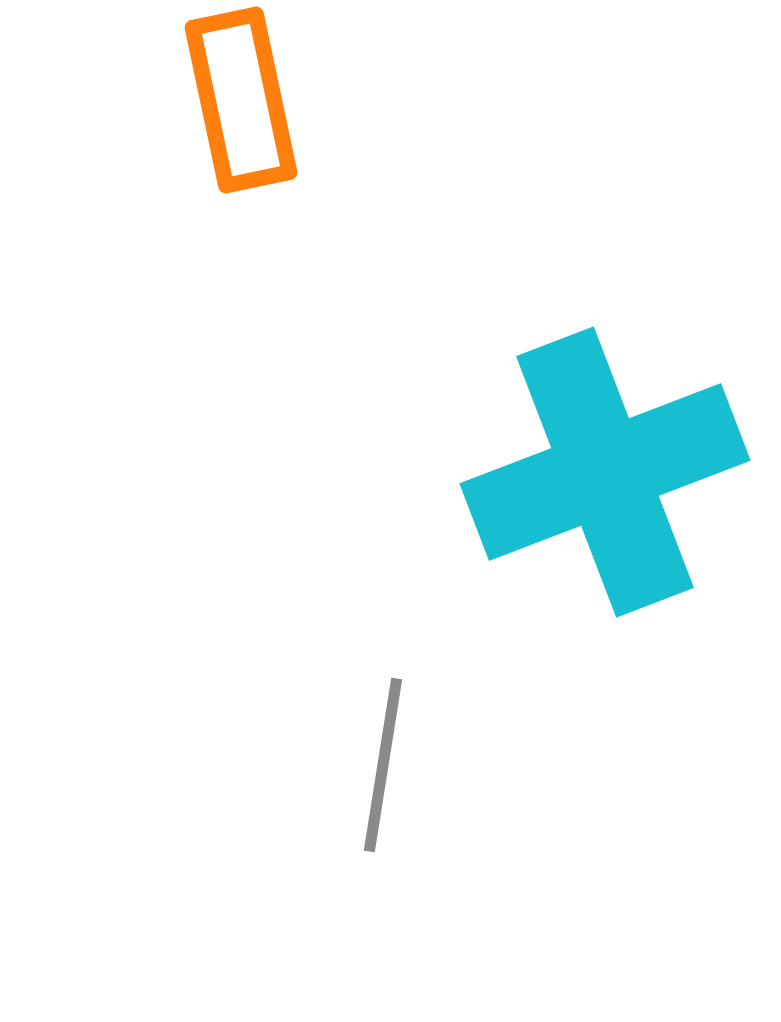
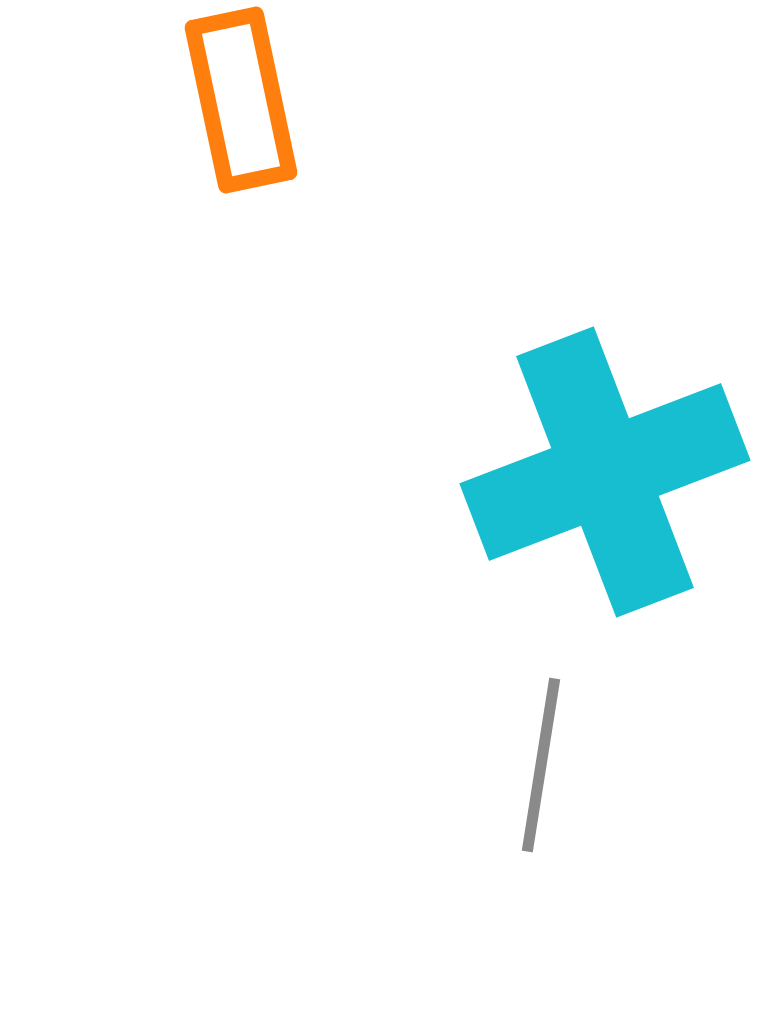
gray line: moved 158 px right
